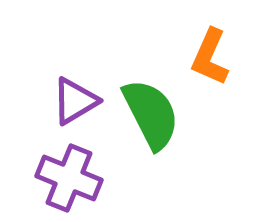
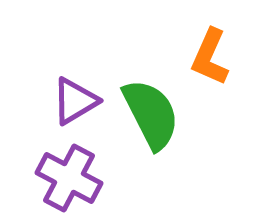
purple cross: rotated 6 degrees clockwise
